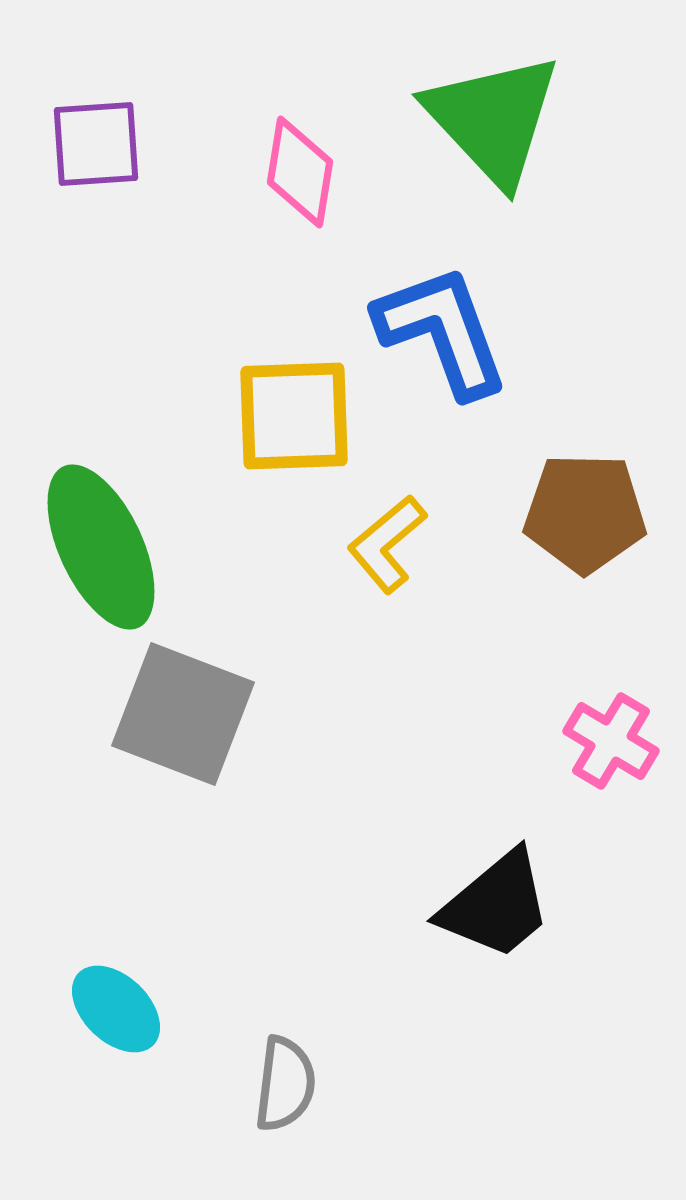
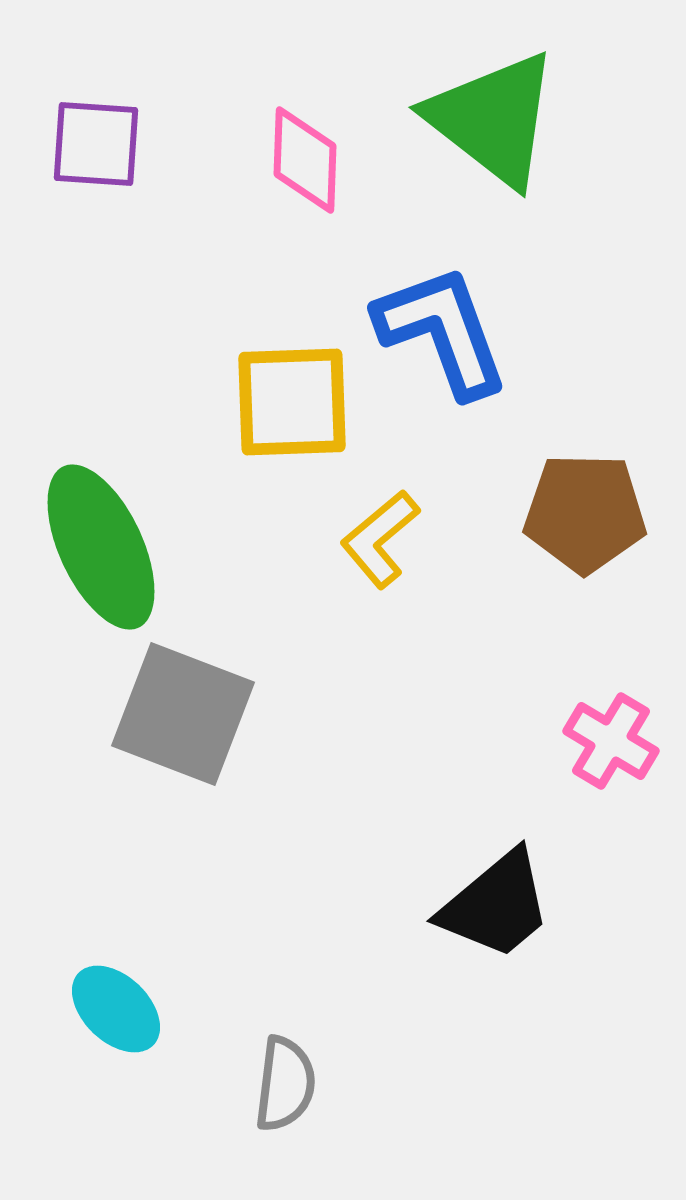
green triangle: rotated 9 degrees counterclockwise
purple square: rotated 8 degrees clockwise
pink diamond: moved 5 px right, 12 px up; rotated 7 degrees counterclockwise
yellow square: moved 2 px left, 14 px up
yellow L-shape: moved 7 px left, 5 px up
